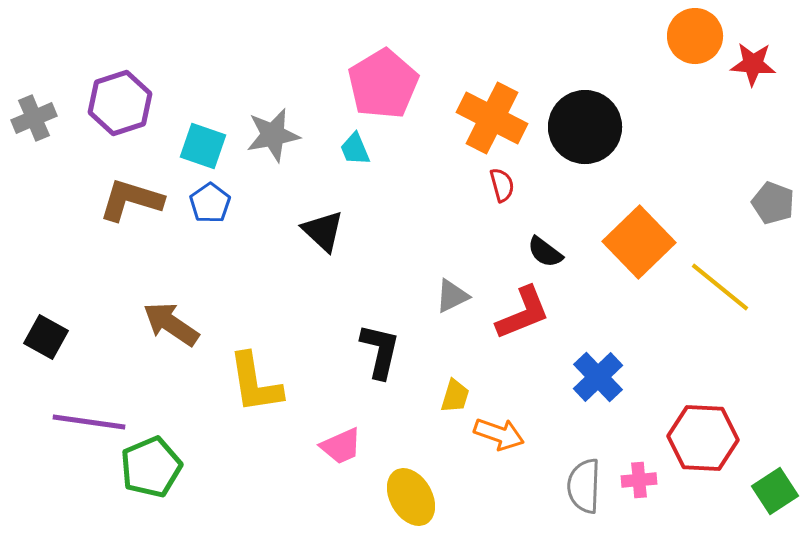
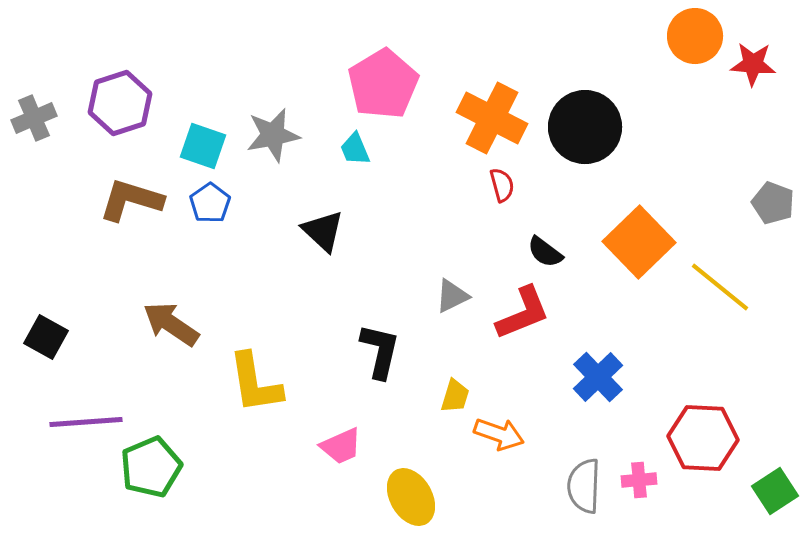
purple line: moved 3 px left; rotated 12 degrees counterclockwise
